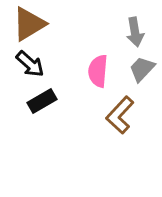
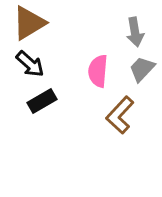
brown triangle: moved 1 px up
